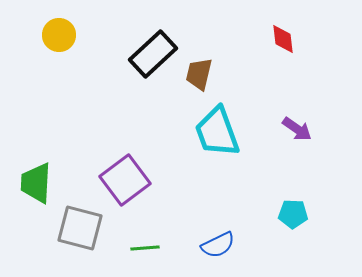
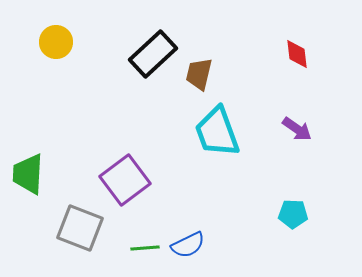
yellow circle: moved 3 px left, 7 px down
red diamond: moved 14 px right, 15 px down
green trapezoid: moved 8 px left, 9 px up
gray square: rotated 6 degrees clockwise
blue semicircle: moved 30 px left
